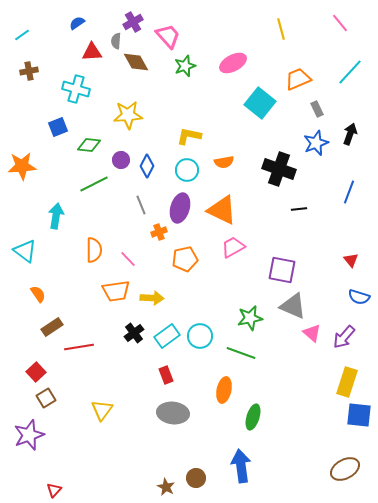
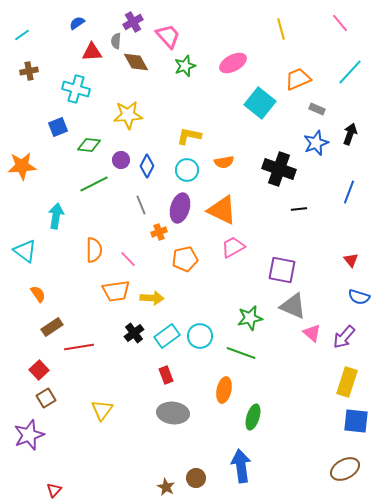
gray rectangle at (317, 109): rotated 42 degrees counterclockwise
red square at (36, 372): moved 3 px right, 2 px up
blue square at (359, 415): moved 3 px left, 6 px down
